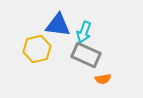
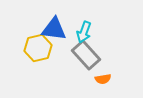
blue triangle: moved 4 px left, 4 px down
yellow hexagon: moved 1 px right, 1 px up
gray rectangle: rotated 24 degrees clockwise
